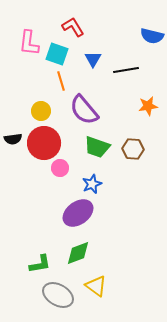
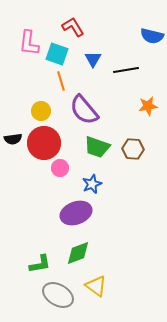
purple ellipse: moved 2 px left; rotated 16 degrees clockwise
